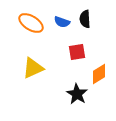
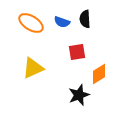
black star: moved 2 px right, 1 px down; rotated 20 degrees clockwise
